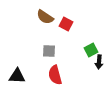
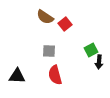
red square: moved 1 px left; rotated 24 degrees clockwise
